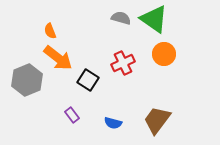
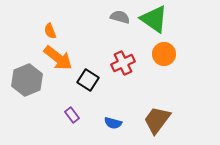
gray semicircle: moved 1 px left, 1 px up
